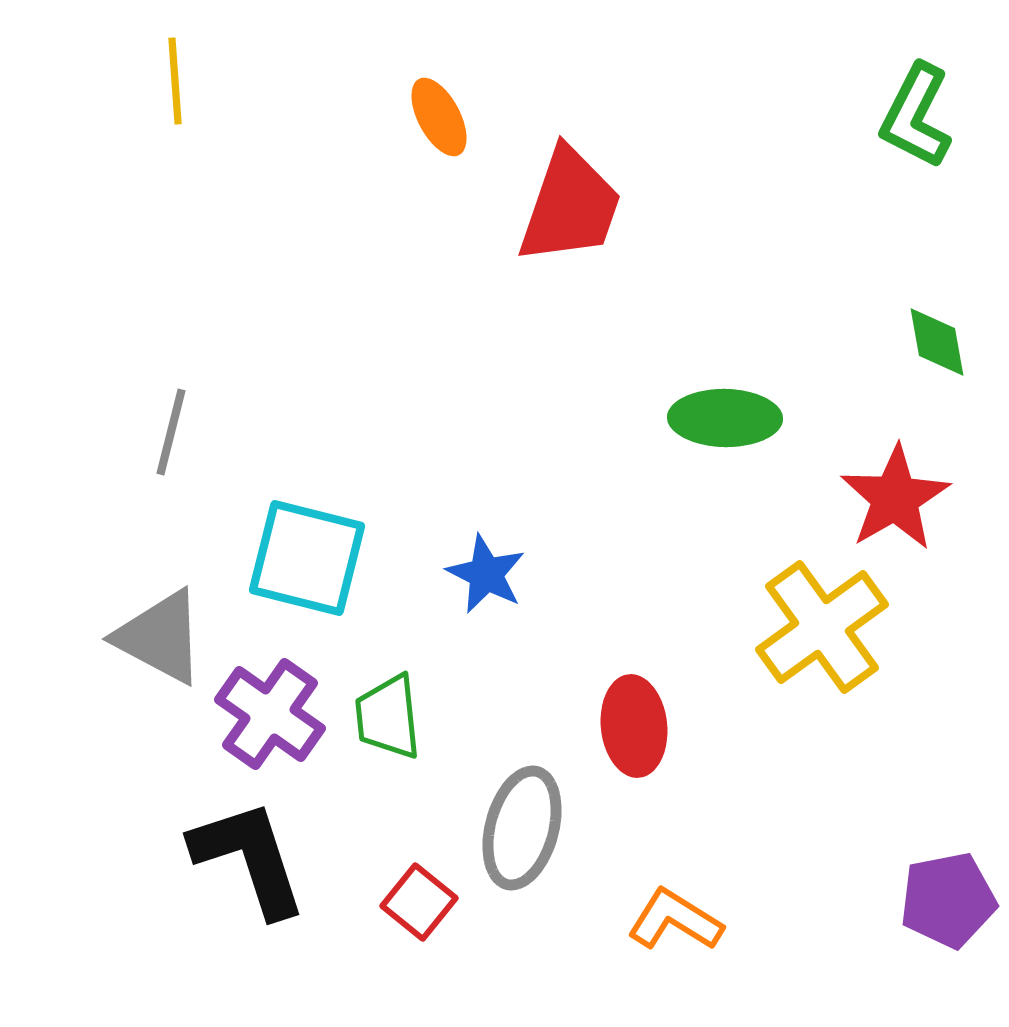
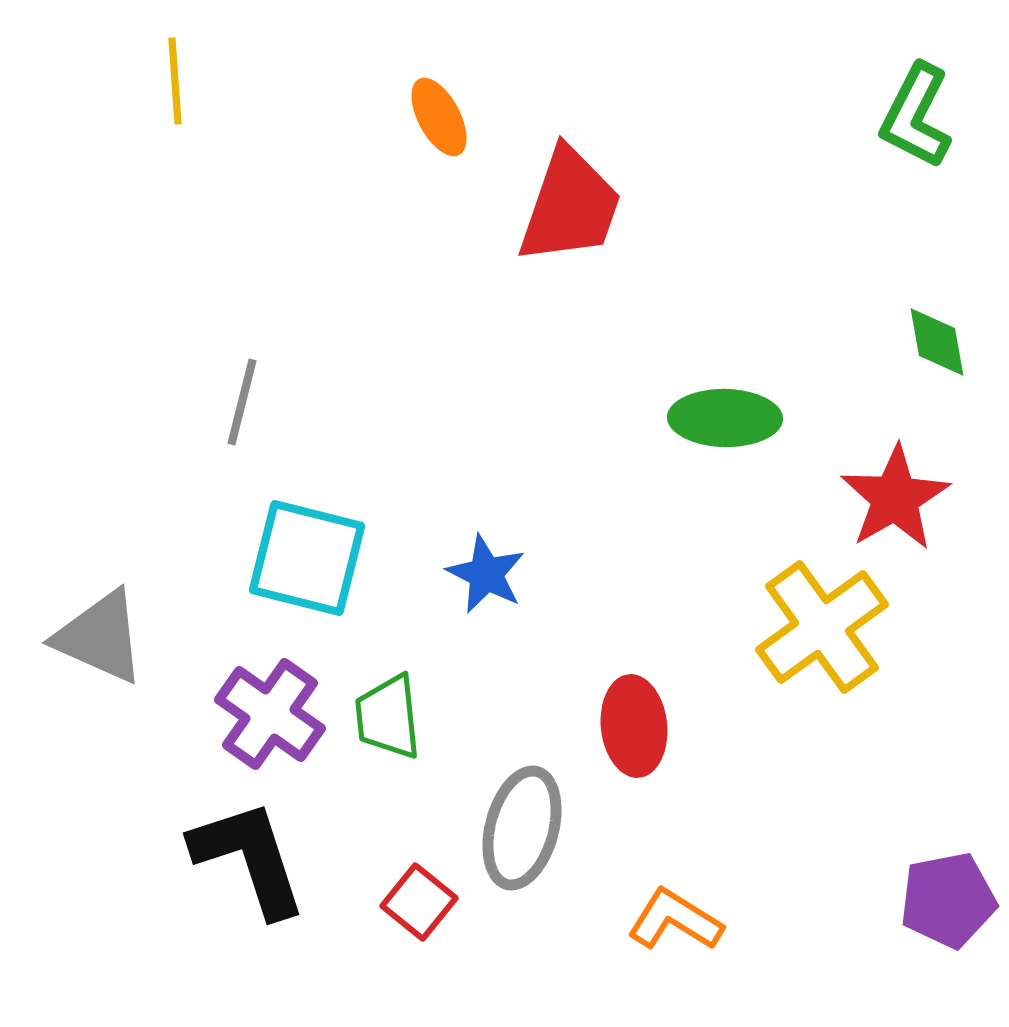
gray line: moved 71 px right, 30 px up
gray triangle: moved 60 px left; rotated 4 degrees counterclockwise
